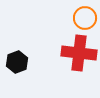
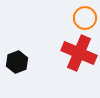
red cross: rotated 16 degrees clockwise
